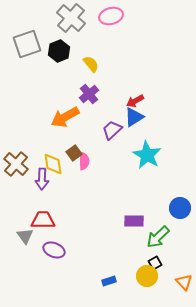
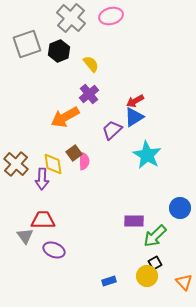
green arrow: moved 3 px left, 1 px up
